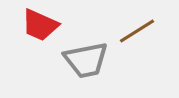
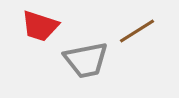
red trapezoid: moved 1 px down; rotated 6 degrees counterclockwise
